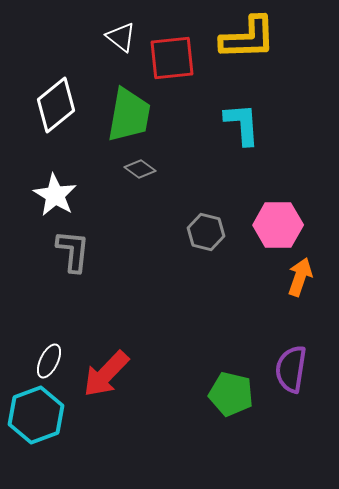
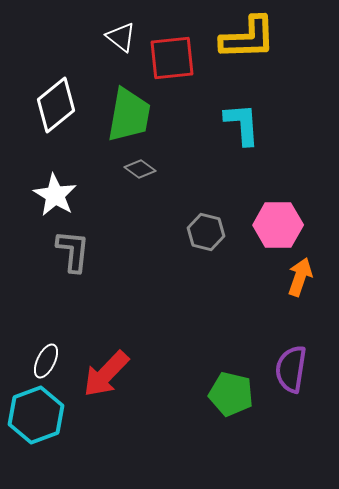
white ellipse: moved 3 px left
